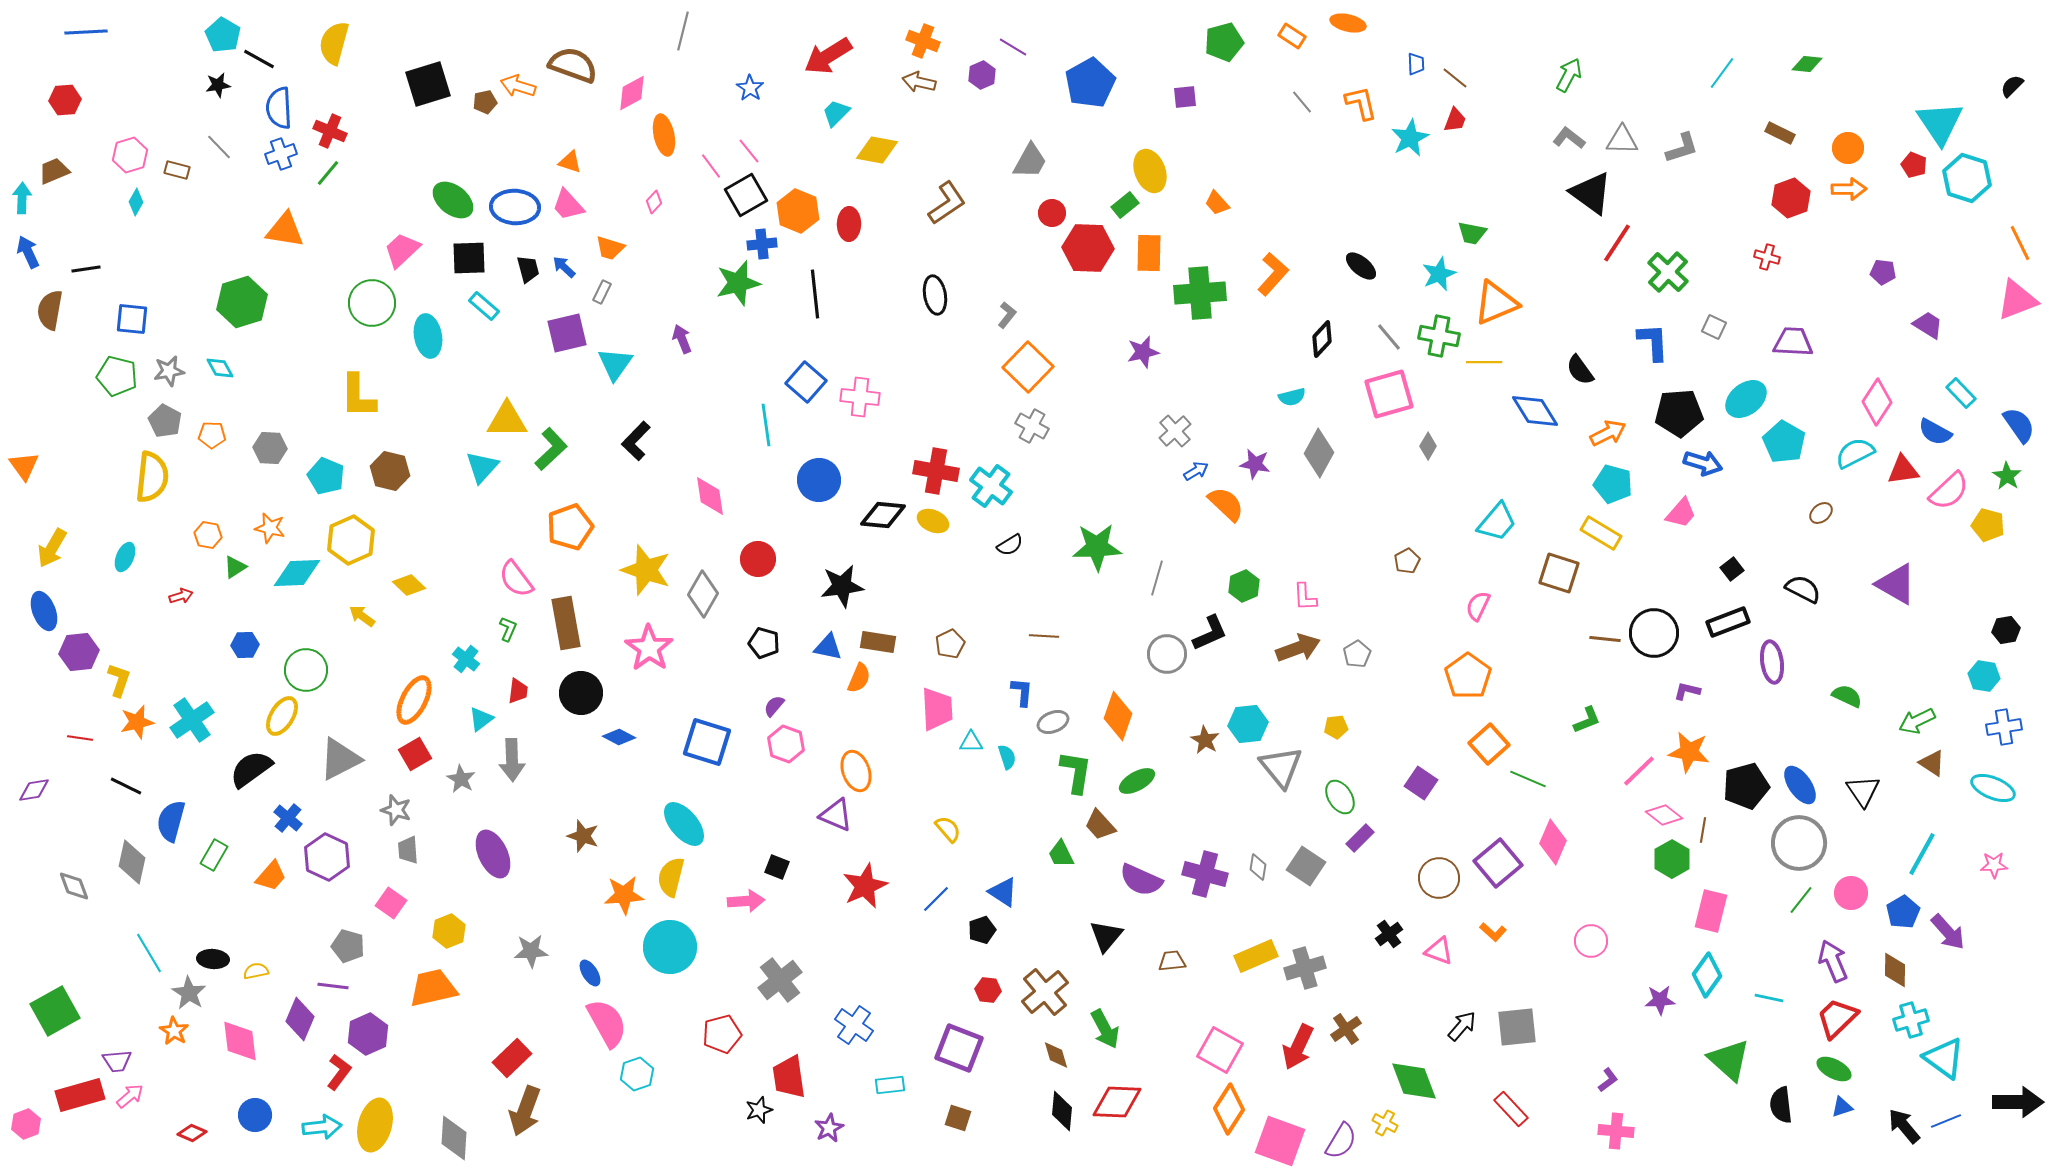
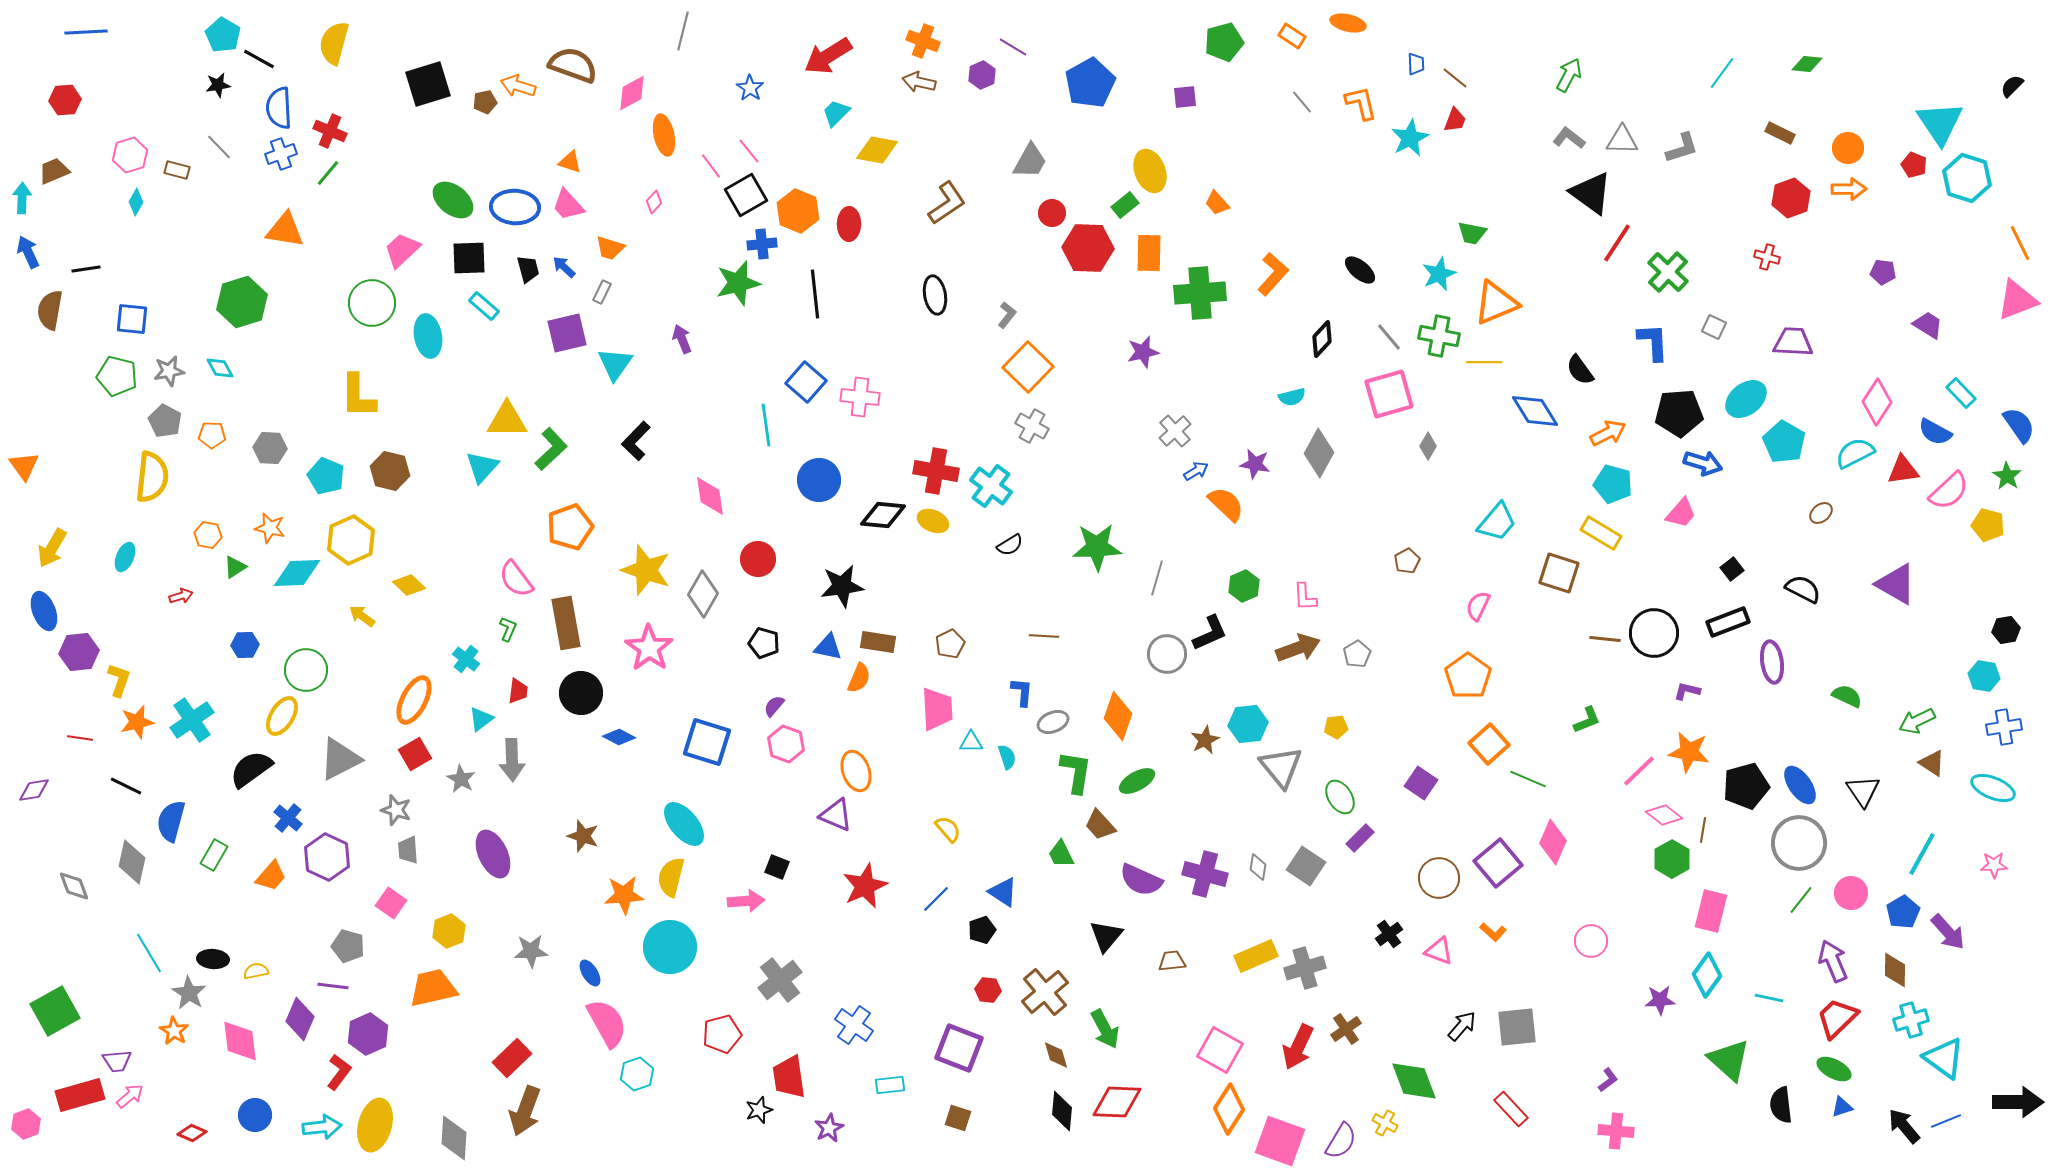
black ellipse at (1361, 266): moved 1 px left, 4 px down
brown star at (1205, 740): rotated 16 degrees clockwise
